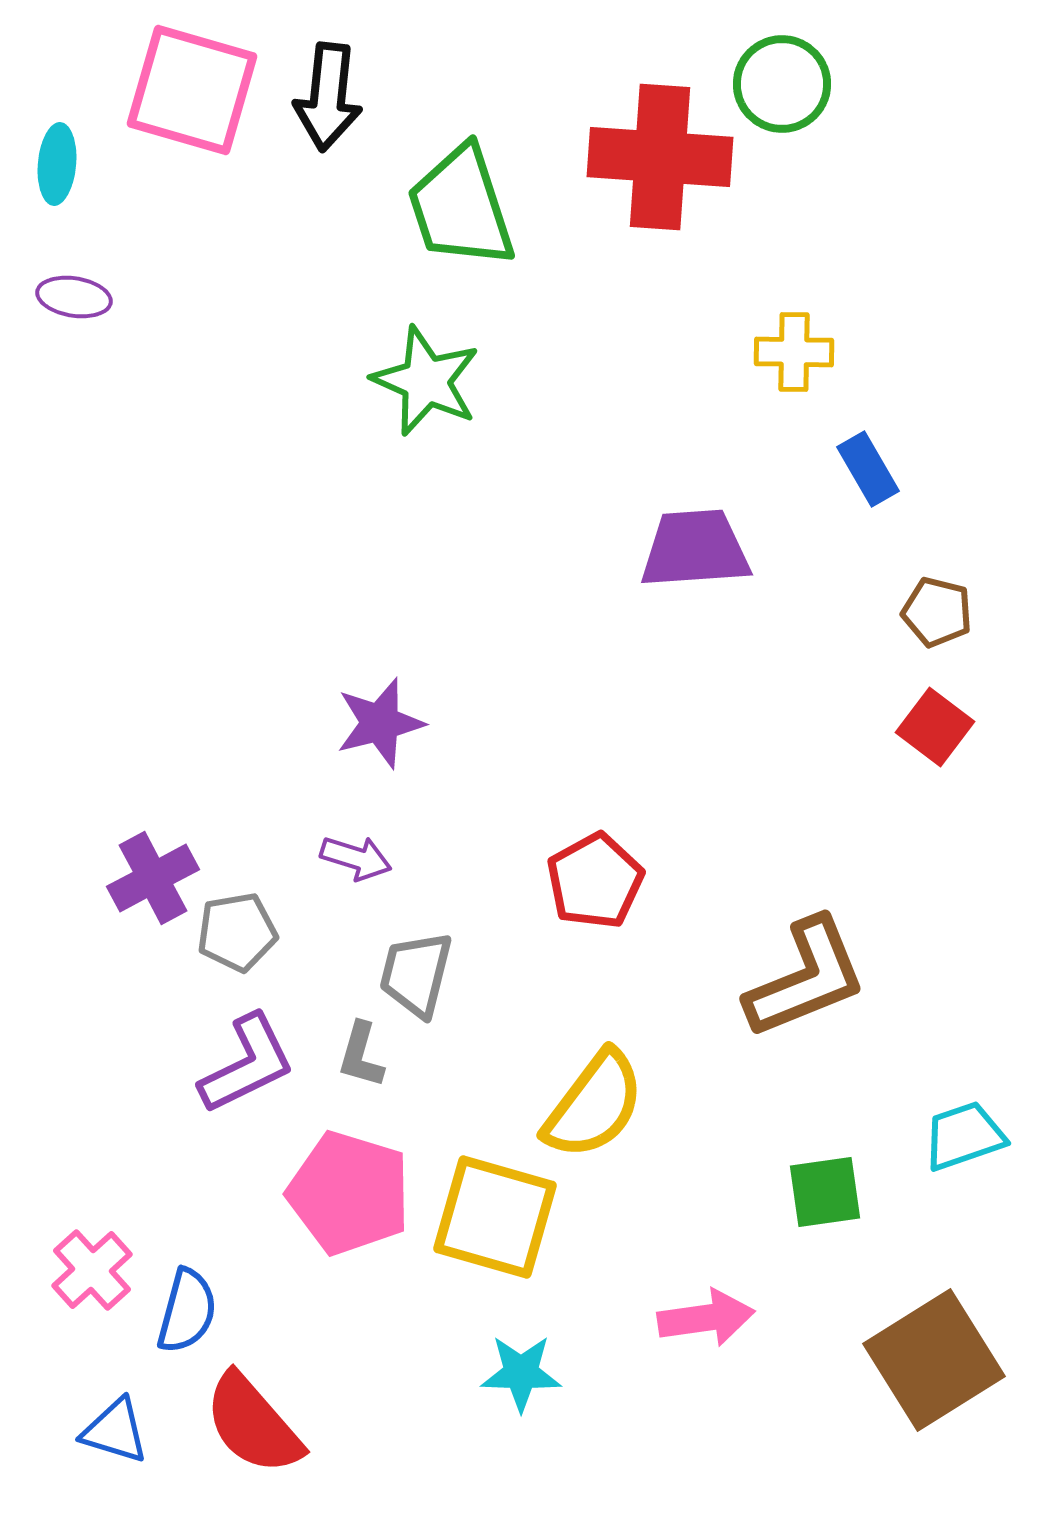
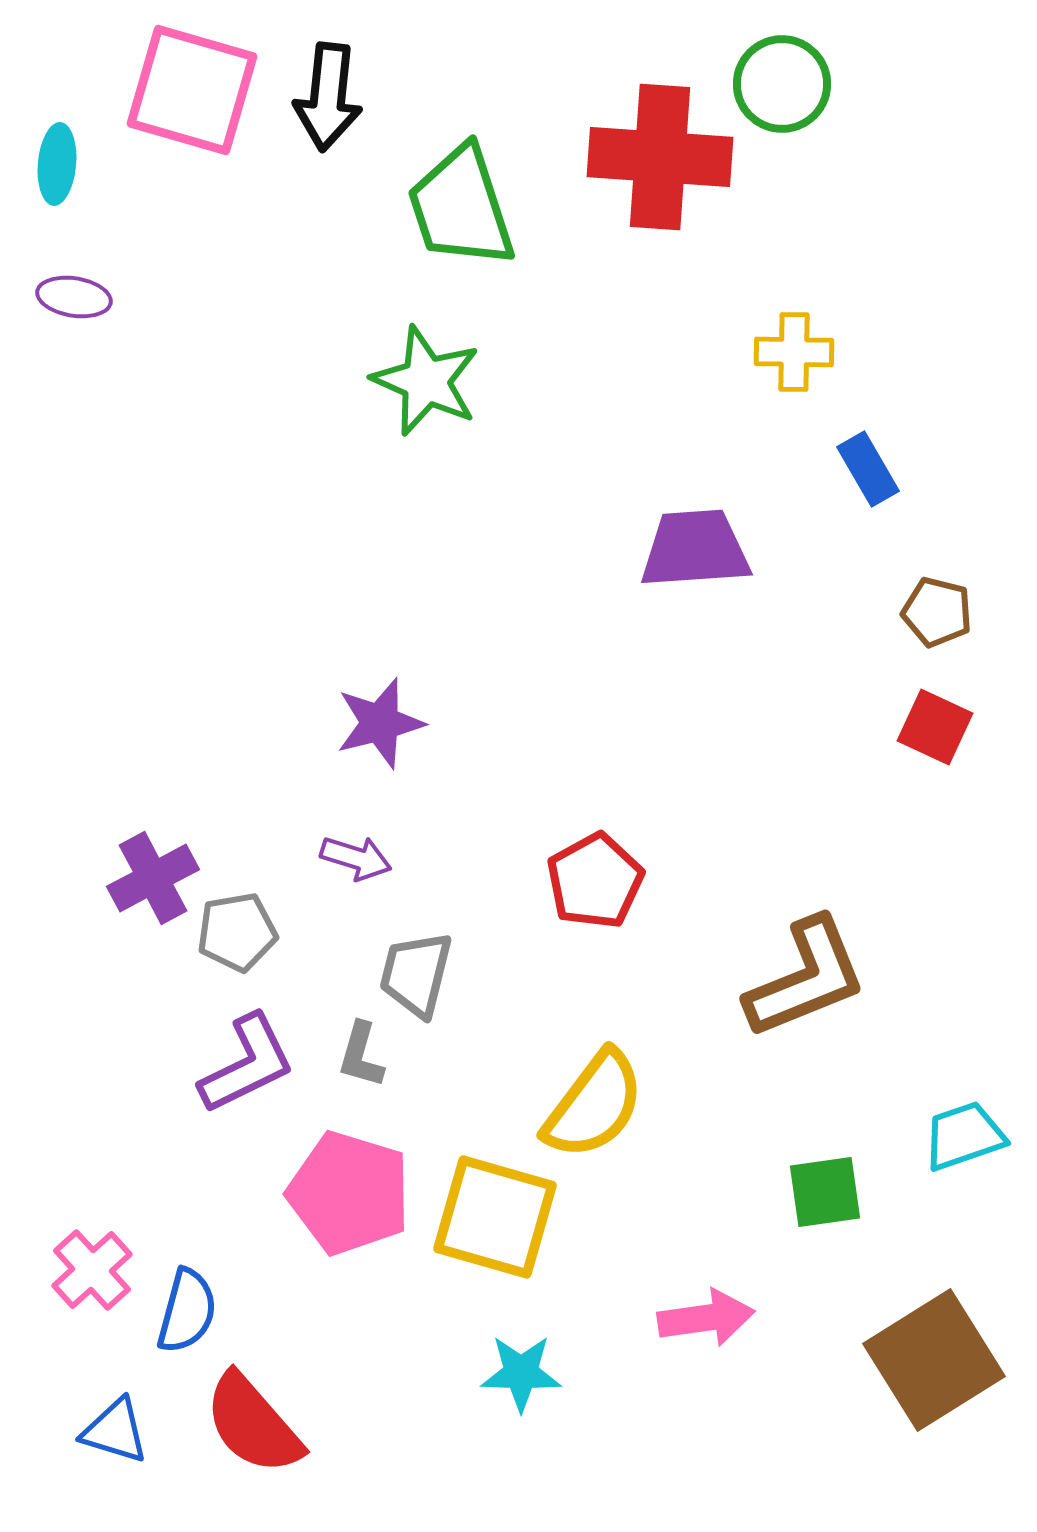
red square: rotated 12 degrees counterclockwise
